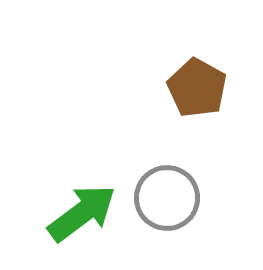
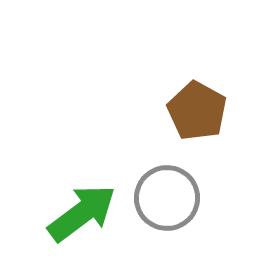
brown pentagon: moved 23 px down
